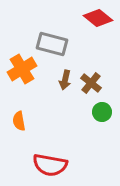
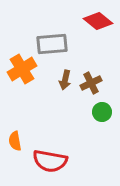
red diamond: moved 3 px down
gray rectangle: rotated 20 degrees counterclockwise
brown cross: rotated 25 degrees clockwise
orange semicircle: moved 4 px left, 20 px down
red semicircle: moved 4 px up
